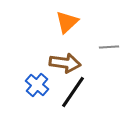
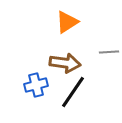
orange triangle: rotated 10 degrees clockwise
gray line: moved 5 px down
blue cross: moved 1 px left; rotated 35 degrees clockwise
